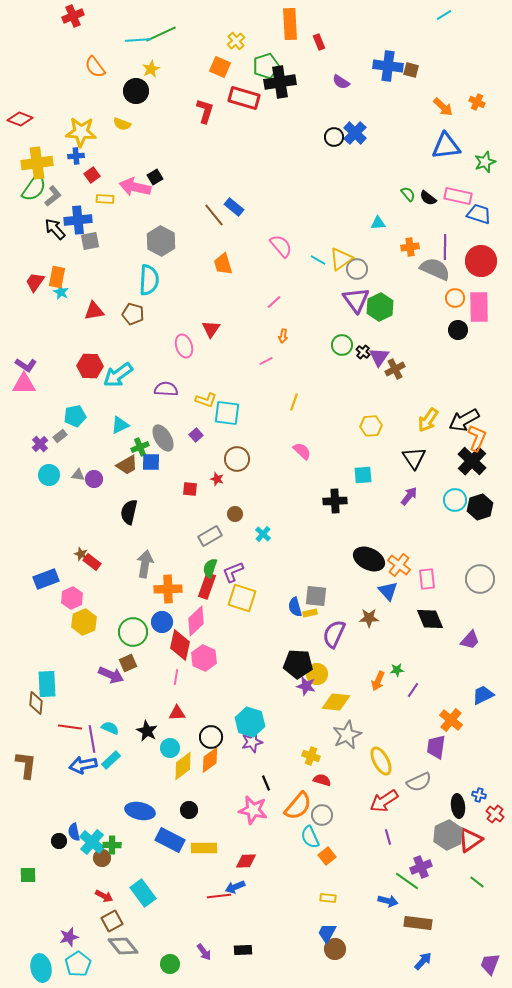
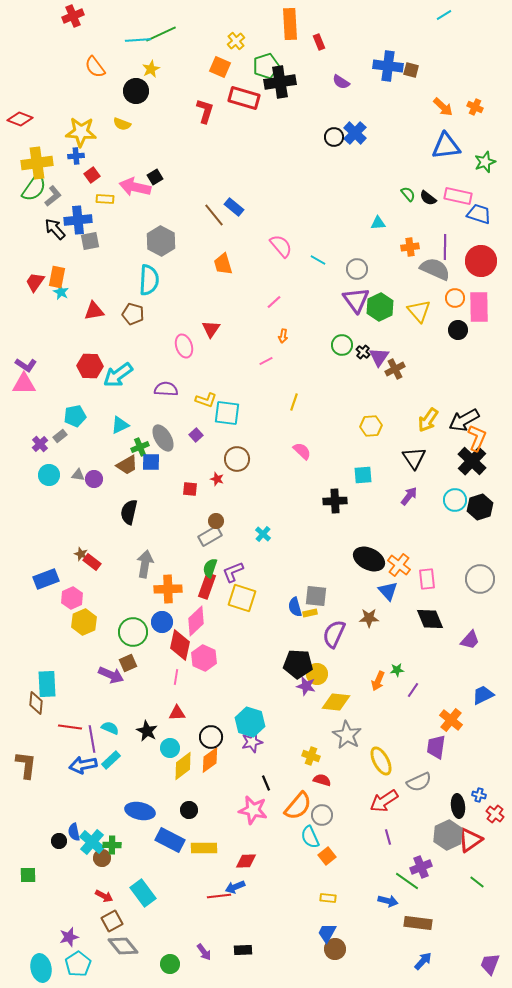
orange cross at (477, 102): moved 2 px left, 5 px down
yellow triangle at (341, 259): moved 78 px right, 52 px down; rotated 35 degrees counterclockwise
brown circle at (235, 514): moved 19 px left, 7 px down
gray star at (347, 735): rotated 16 degrees counterclockwise
